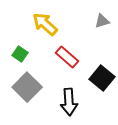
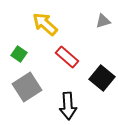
gray triangle: moved 1 px right
green square: moved 1 px left
gray square: rotated 12 degrees clockwise
black arrow: moved 1 px left, 4 px down
